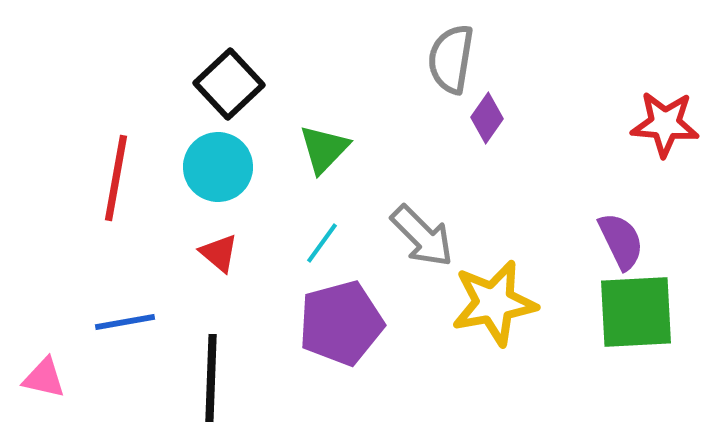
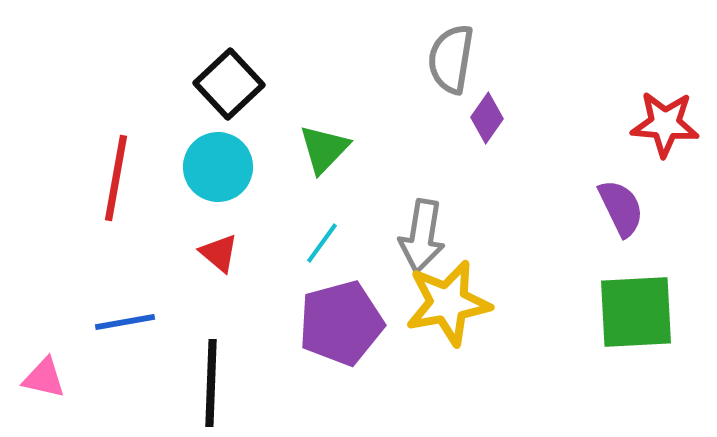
gray arrow: rotated 54 degrees clockwise
purple semicircle: moved 33 px up
yellow star: moved 46 px left
black line: moved 5 px down
